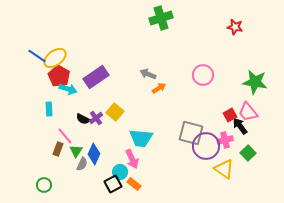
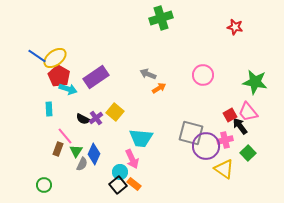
black square: moved 5 px right, 1 px down; rotated 12 degrees counterclockwise
